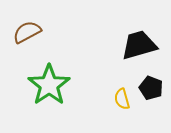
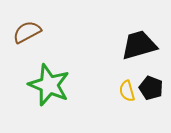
green star: rotated 15 degrees counterclockwise
yellow semicircle: moved 5 px right, 8 px up
